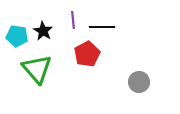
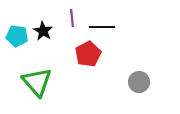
purple line: moved 1 px left, 2 px up
red pentagon: moved 1 px right
green triangle: moved 13 px down
